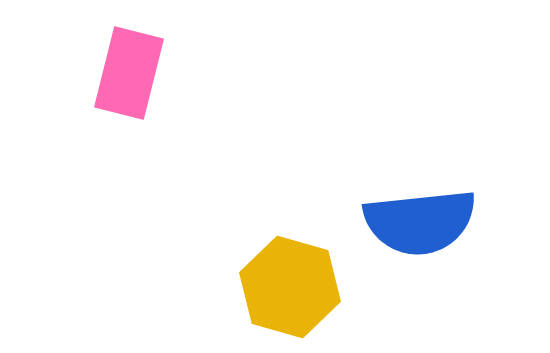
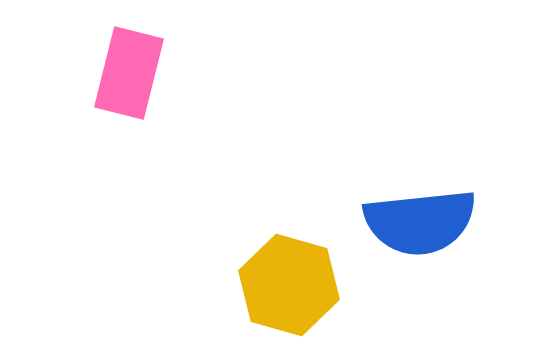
yellow hexagon: moved 1 px left, 2 px up
